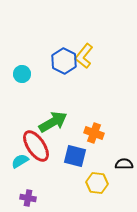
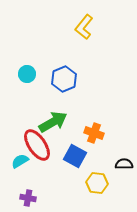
yellow L-shape: moved 29 px up
blue hexagon: moved 18 px down; rotated 10 degrees clockwise
cyan circle: moved 5 px right
red ellipse: moved 1 px right, 1 px up
blue square: rotated 15 degrees clockwise
